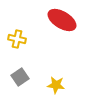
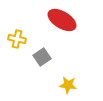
gray square: moved 22 px right, 20 px up
yellow star: moved 12 px right
